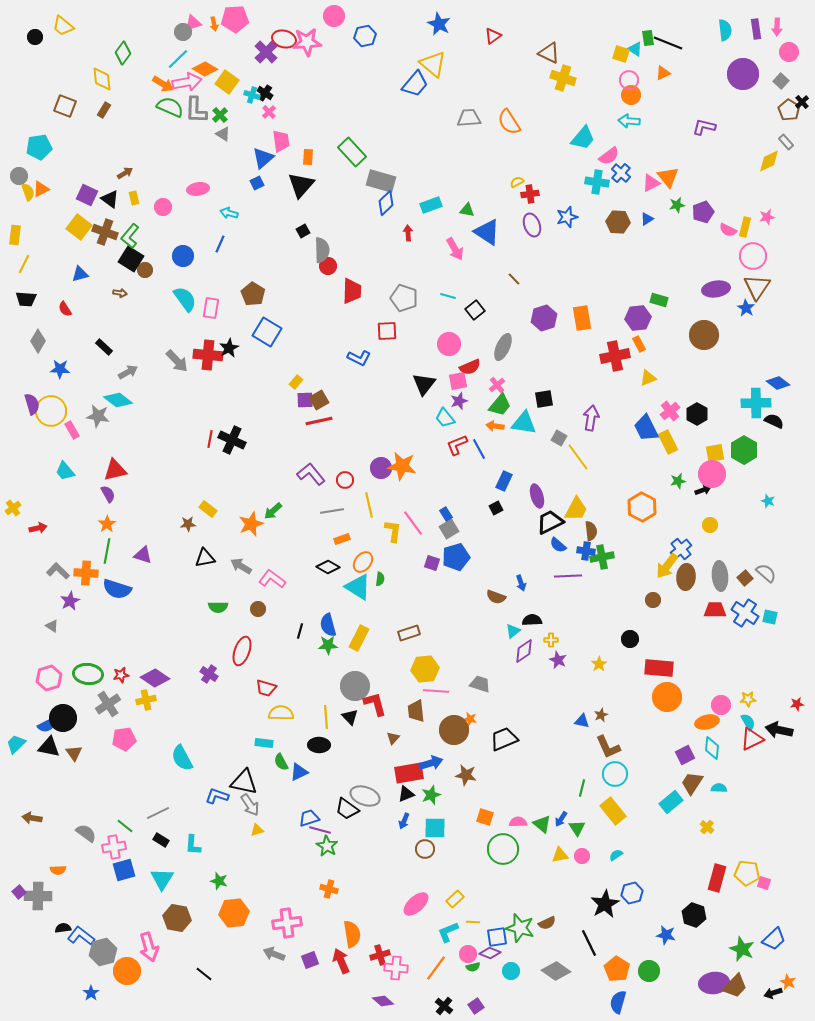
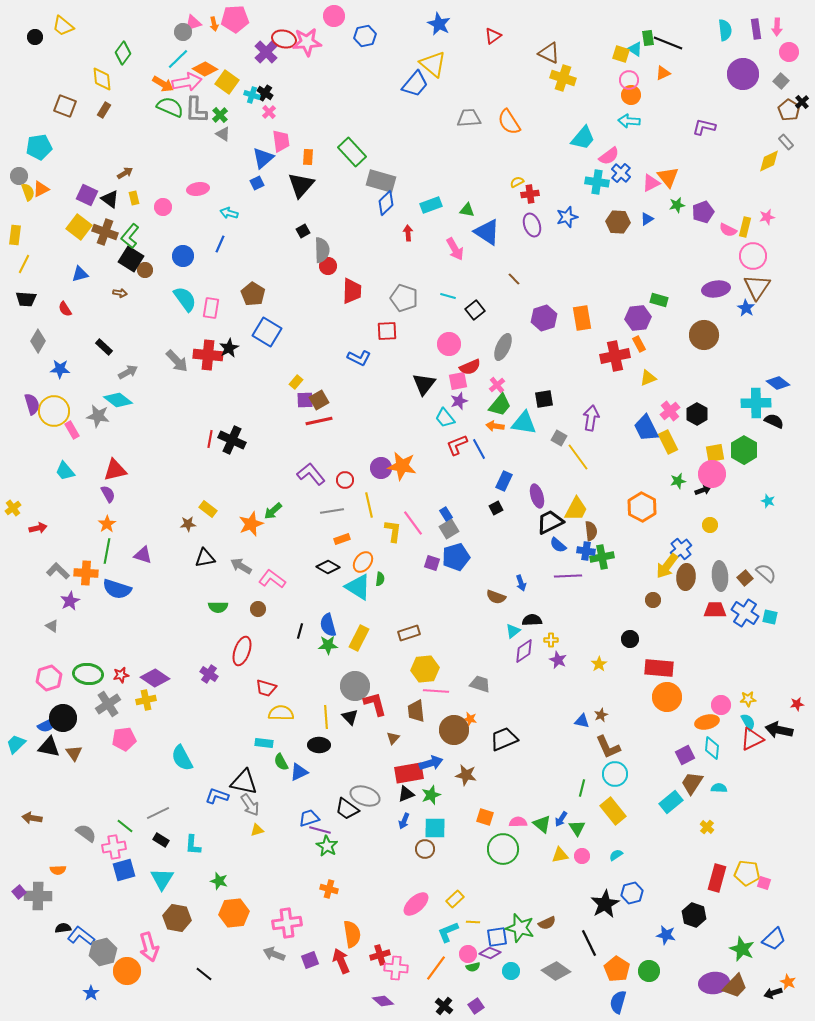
yellow circle at (51, 411): moved 3 px right
